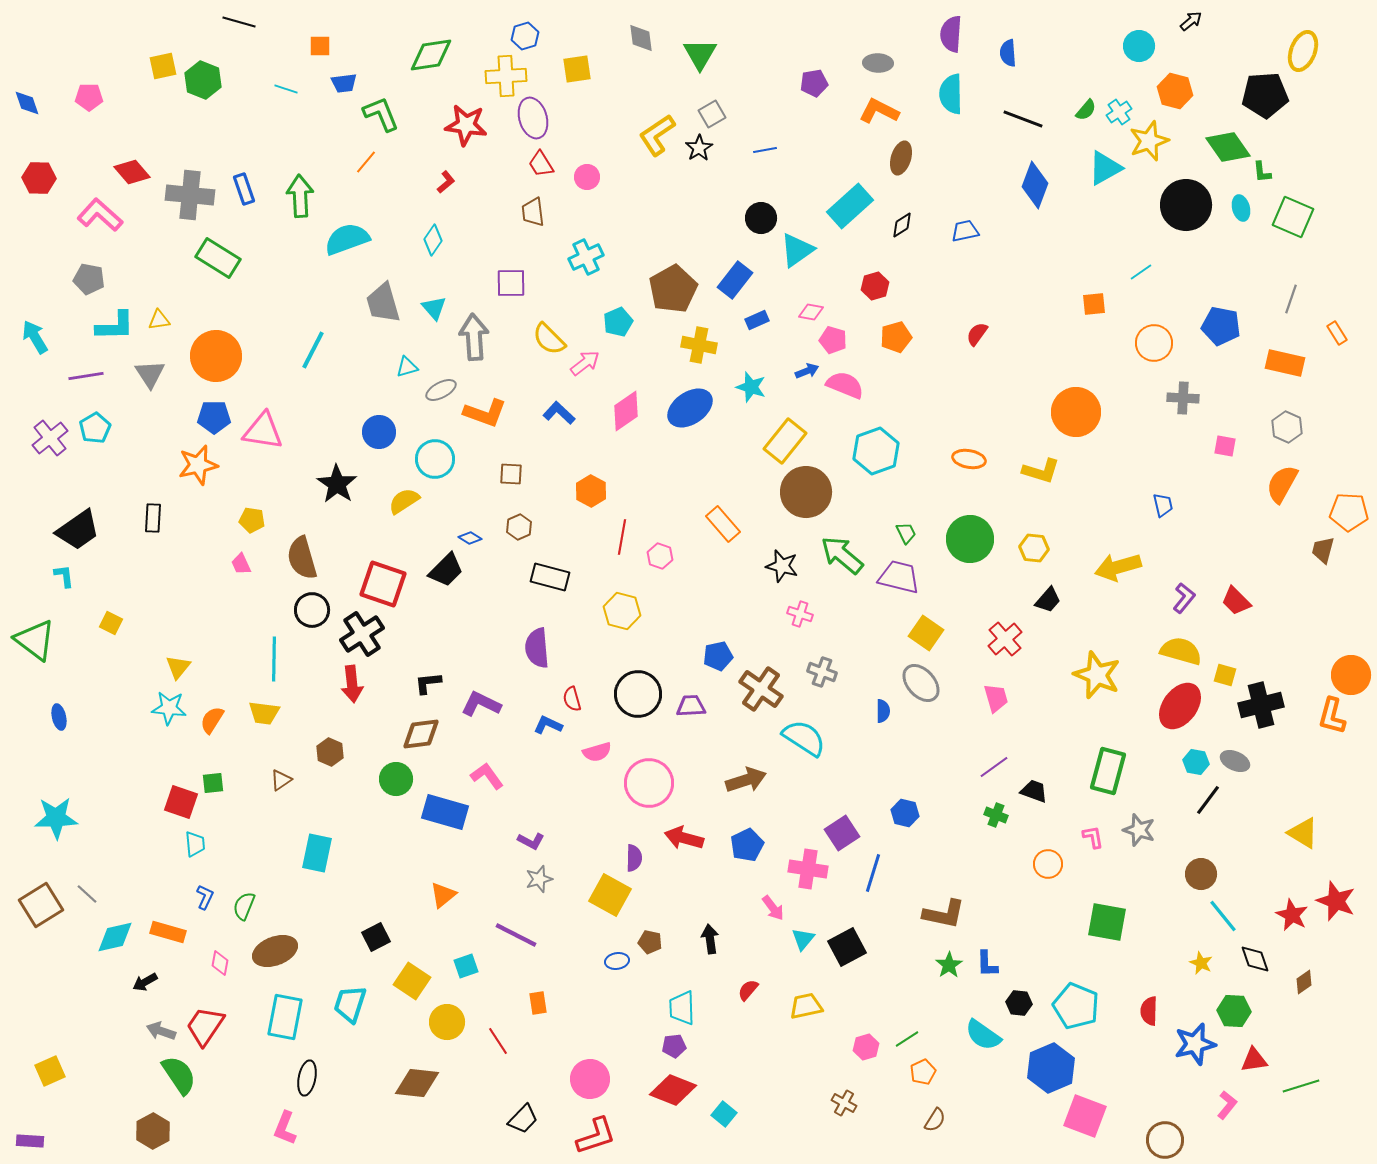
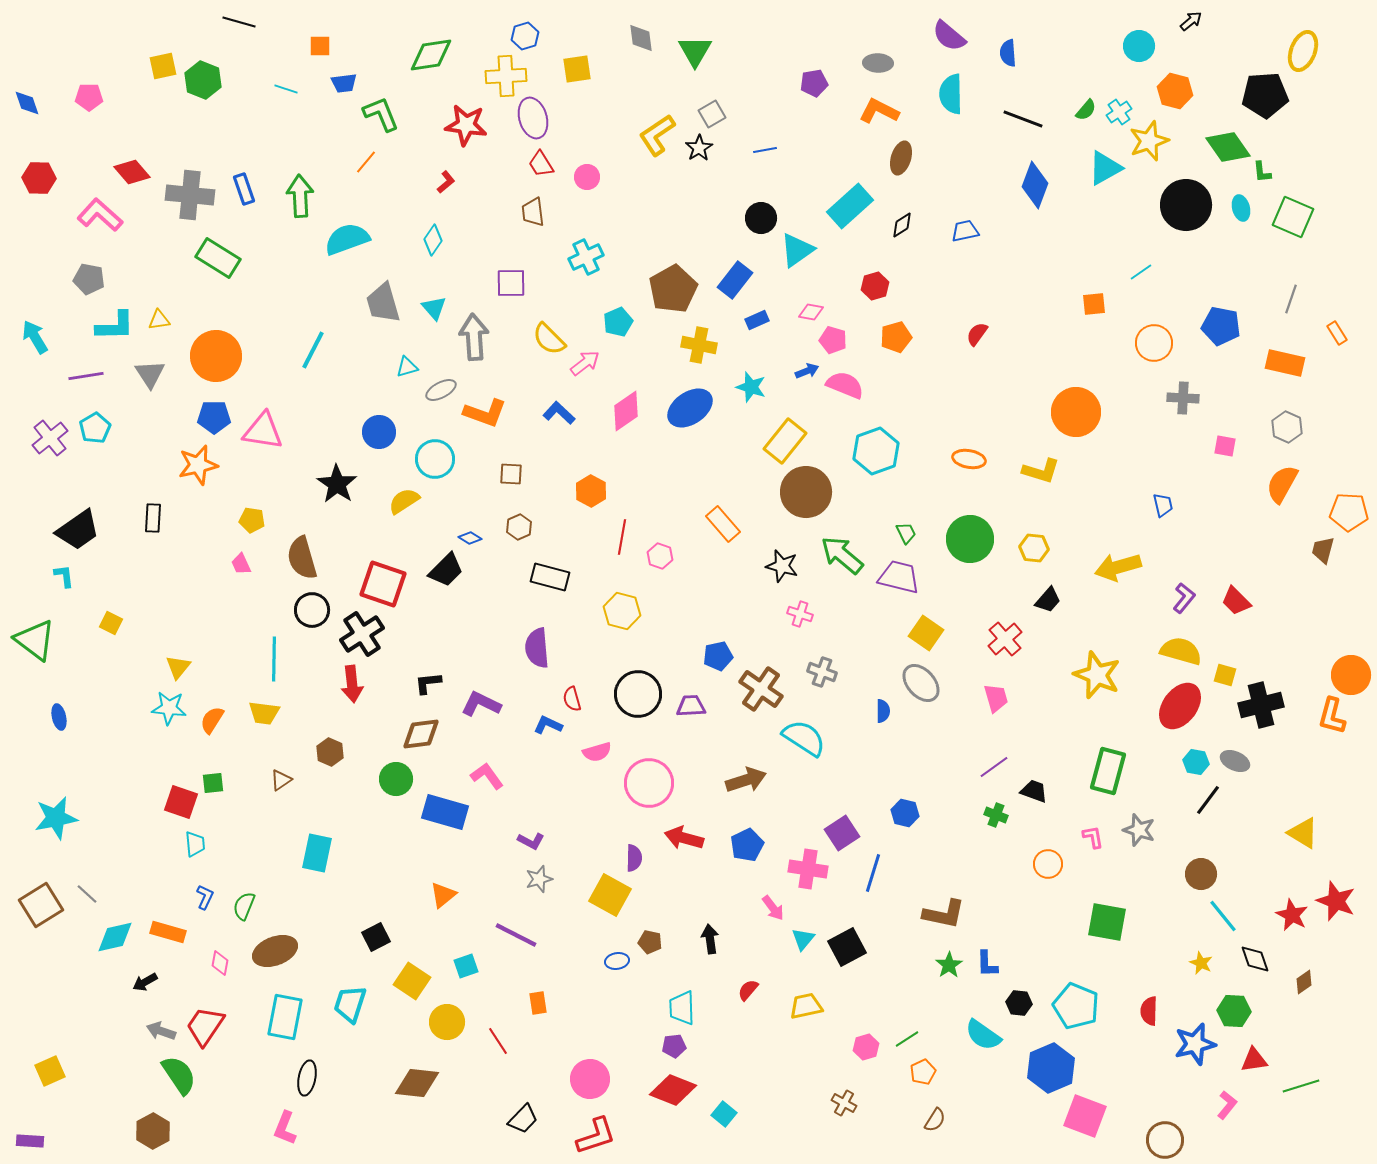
purple semicircle at (951, 34): moved 2 px left, 2 px down; rotated 54 degrees counterclockwise
green triangle at (700, 54): moved 5 px left, 3 px up
cyan star at (56, 818): rotated 9 degrees counterclockwise
